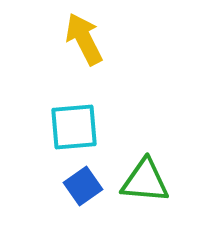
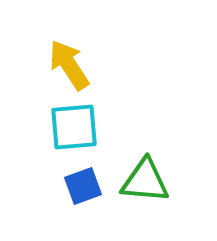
yellow arrow: moved 15 px left, 26 px down; rotated 6 degrees counterclockwise
blue square: rotated 15 degrees clockwise
